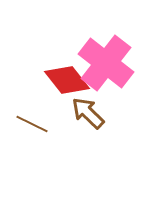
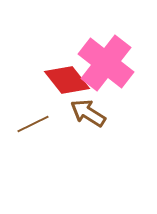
brown arrow: rotated 12 degrees counterclockwise
brown line: moved 1 px right; rotated 52 degrees counterclockwise
